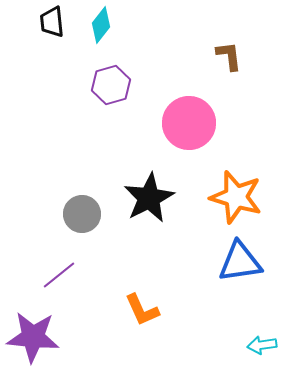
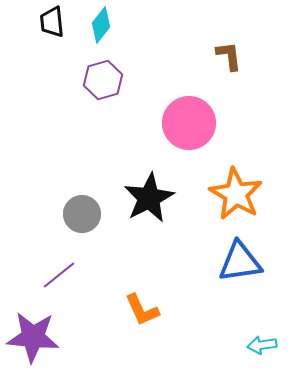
purple hexagon: moved 8 px left, 5 px up
orange star: moved 3 px up; rotated 14 degrees clockwise
